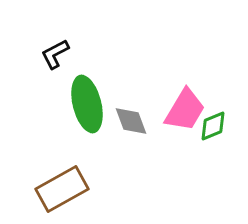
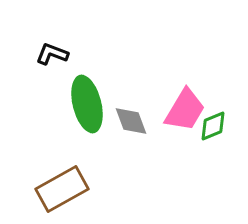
black L-shape: moved 3 px left; rotated 48 degrees clockwise
